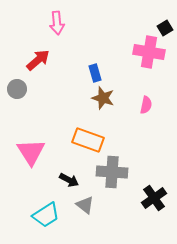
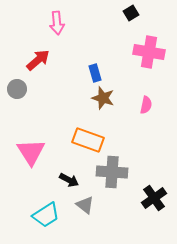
black square: moved 34 px left, 15 px up
